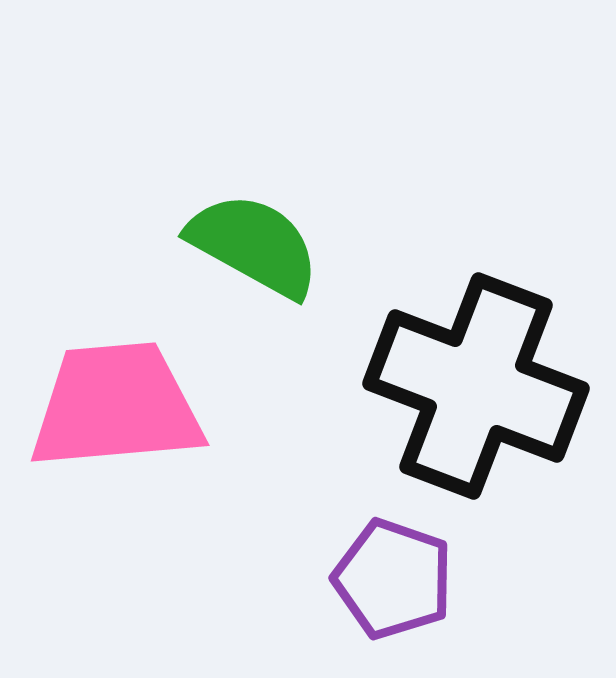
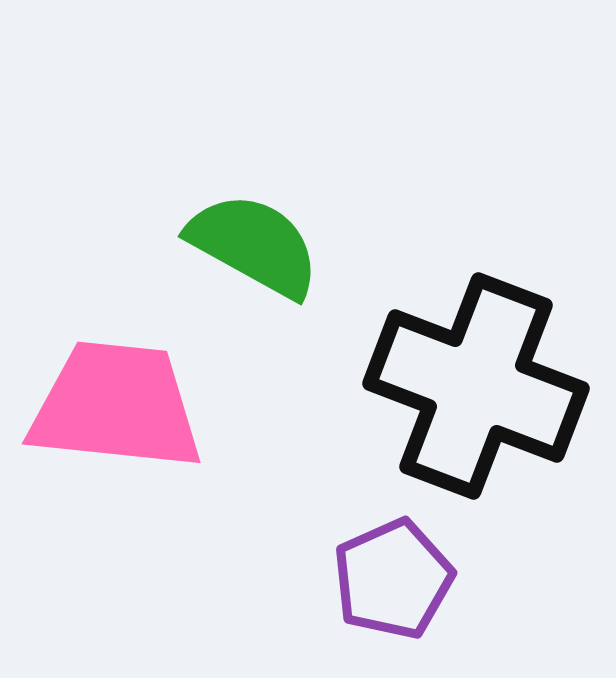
pink trapezoid: rotated 11 degrees clockwise
purple pentagon: rotated 29 degrees clockwise
